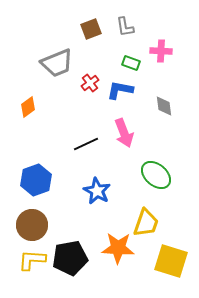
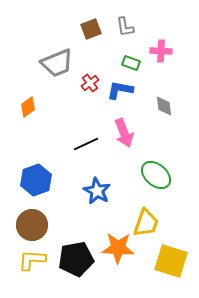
black pentagon: moved 6 px right, 1 px down
